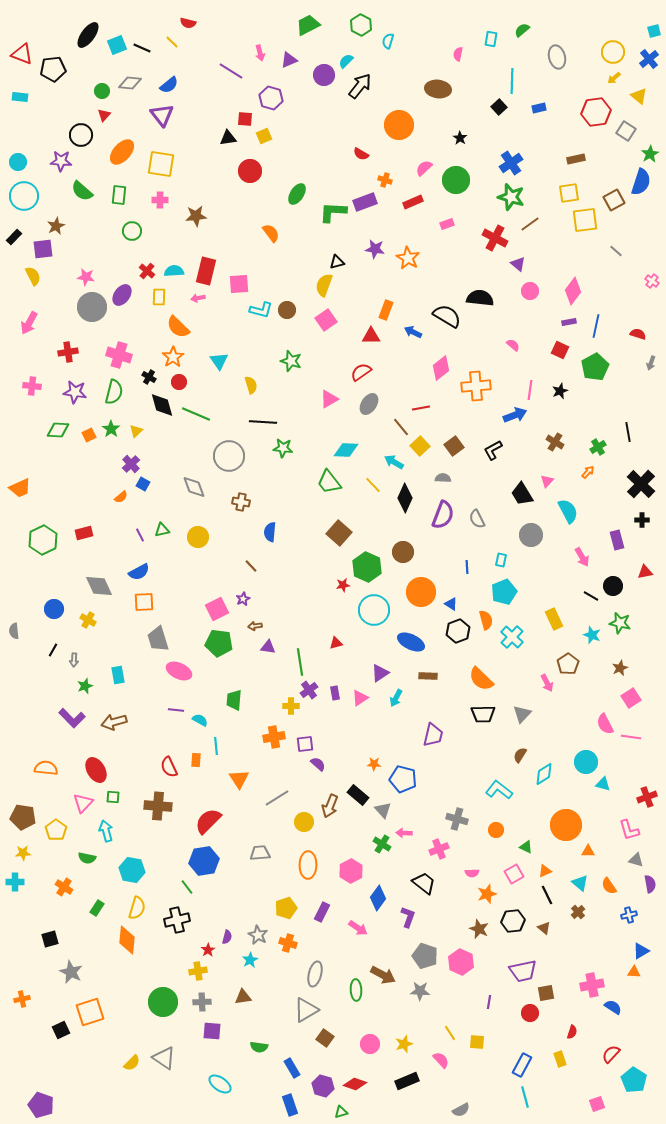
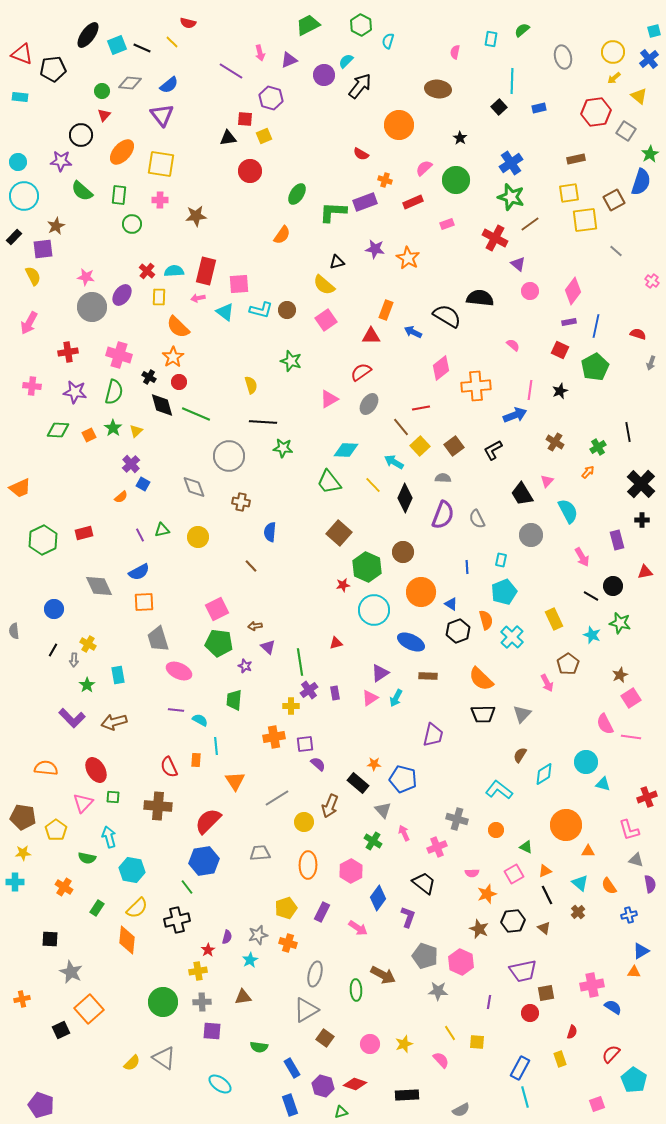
pink semicircle at (458, 54): moved 3 px left, 2 px up
gray ellipse at (557, 57): moved 6 px right
green circle at (132, 231): moved 7 px up
orange semicircle at (271, 233): moved 11 px right, 2 px down; rotated 72 degrees clockwise
yellow semicircle at (324, 285): rotated 70 degrees counterclockwise
cyan triangle at (219, 361): moved 6 px right, 49 px up; rotated 18 degrees counterclockwise
green star at (111, 429): moved 2 px right, 1 px up
purple star at (243, 599): moved 2 px right, 67 px down; rotated 24 degrees counterclockwise
yellow cross at (88, 620): moved 24 px down
purple triangle at (268, 647): rotated 35 degrees clockwise
brown star at (620, 668): moved 7 px down
green star at (85, 686): moved 2 px right, 1 px up; rotated 14 degrees counterclockwise
pink triangle at (360, 698): moved 10 px right
orange triangle at (239, 779): moved 4 px left, 2 px down
black rectangle at (358, 795): moved 12 px up
cyan arrow at (106, 831): moved 3 px right, 6 px down
pink arrow at (404, 833): rotated 63 degrees clockwise
green cross at (382, 844): moved 9 px left, 3 px up
pink cross at (439, 849): moved 2 px left, 2 px up
yellow semicircle at (137, 908): rotated 30 degrees clockwise
gray star at (258, 935): rotated 30 degrees clockwise
black square at (50, 939): rotated 18 degrees clockwise
gray star at (420, 991): moved 18 px right
orange square at (90, 1012): moved 1 px left, 3 px up; rotated 24 degrees counterclockwise
blue rectangle at (522, 1065): moved 2 px left, 3 px down
black rectangle at (407, 1081): moved 14 px down; rotated 20 degrees clockwise
